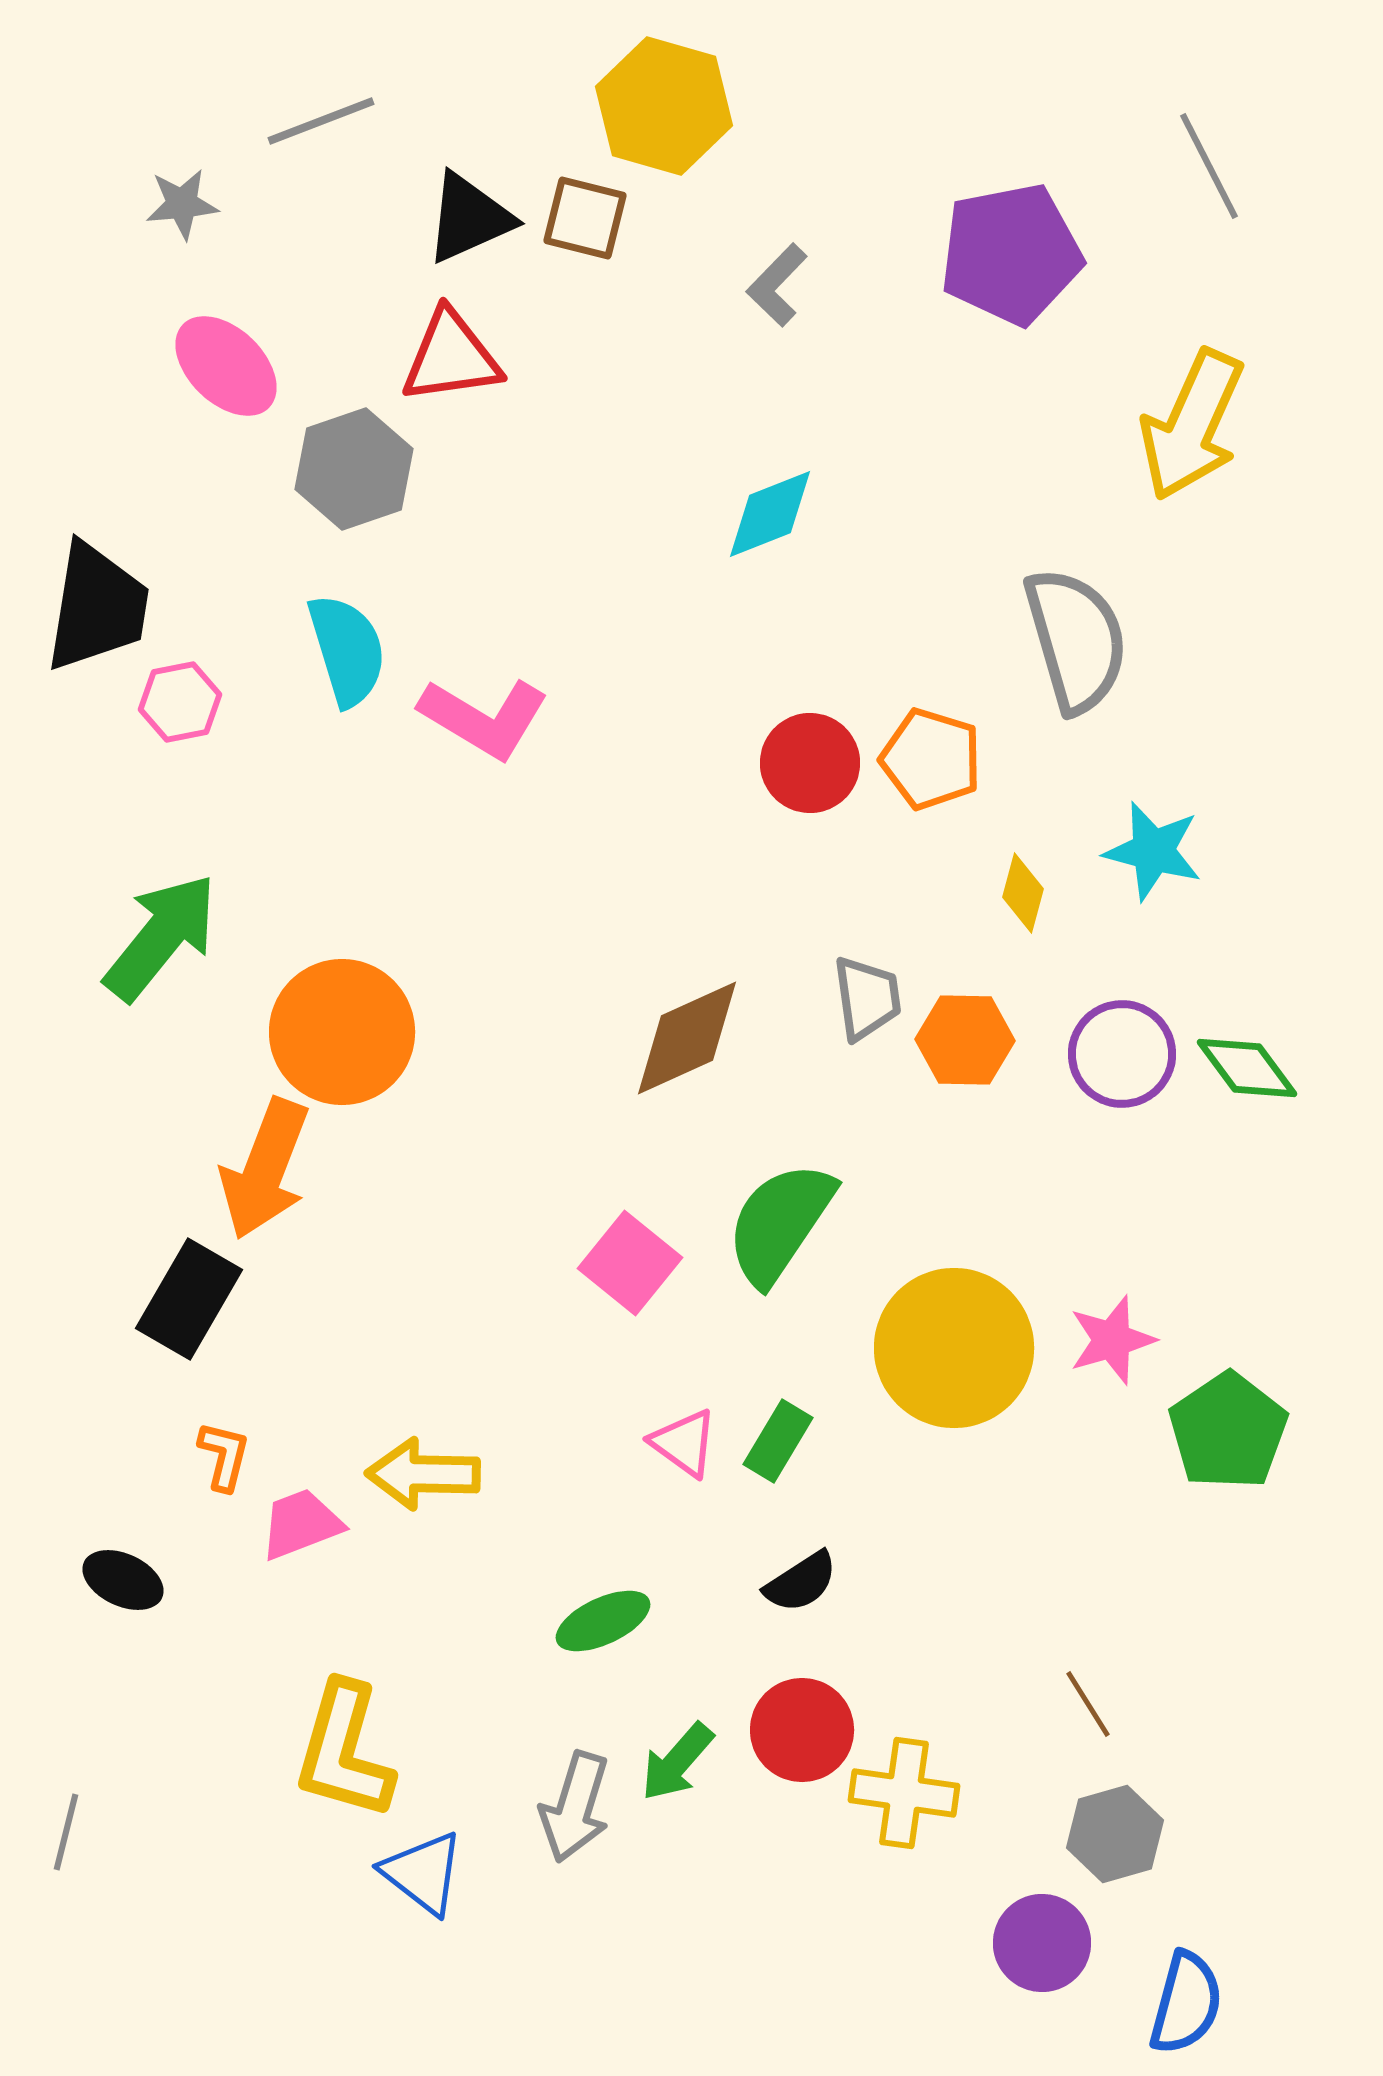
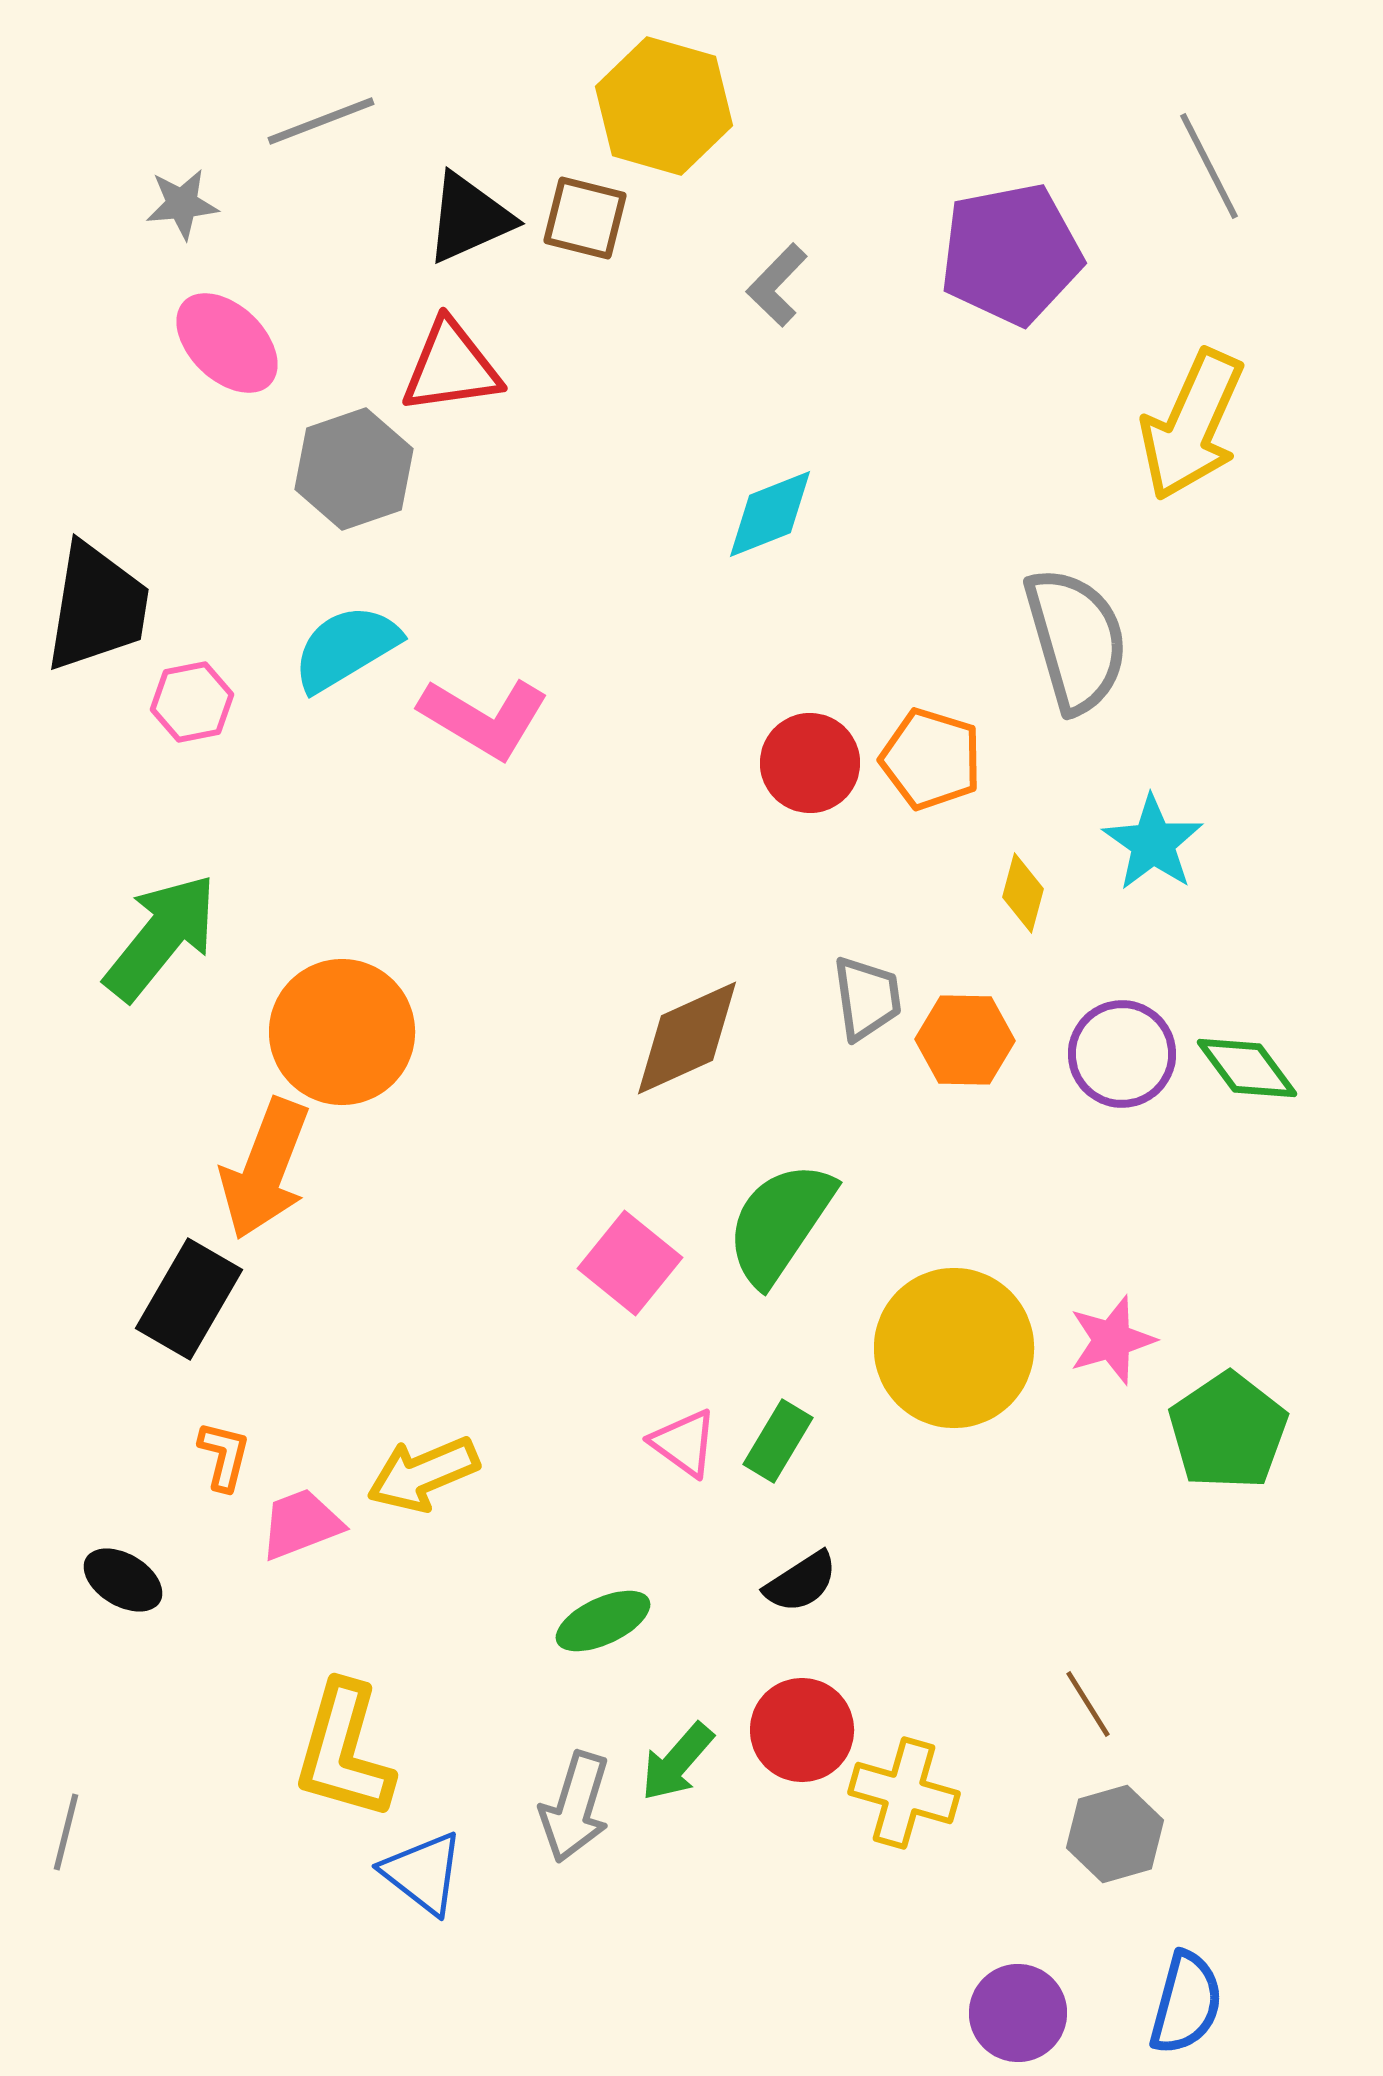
red triangle at (451, 357): moved 10 px down
pink ellipse at (226, 366): moved 1 px right, 23 px up
cyan semicircle at (347, 650): moved 1 px left, 2 px up; rotated 104 degrees counterclockwise
pink hexagon at (180, 702): moved 12 px right
cyan star at (1153, 851): moved 8 px up; rotated 20 degrees clockwise
yellow arrow at (423, 1474): rotated 24 degrees counterclockwise
black ellipse at (123, 1580): rotated 6 degrees clockwise
yellow cross at (904, 1793): rotated 8 degrees clockwise
purple circle at (1042, 1943): moved 24 px left, 70 px down
